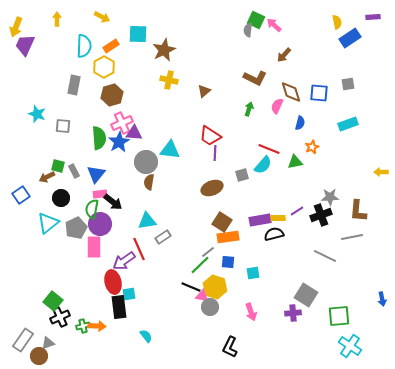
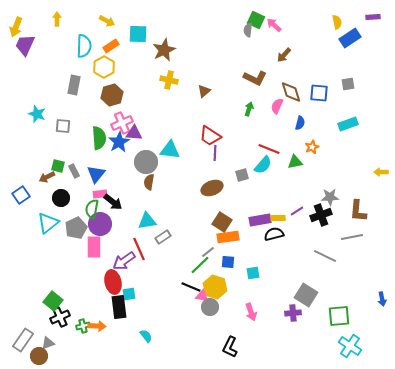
yellow arrow at (102, 17): moved 5 px right, 4 px down
